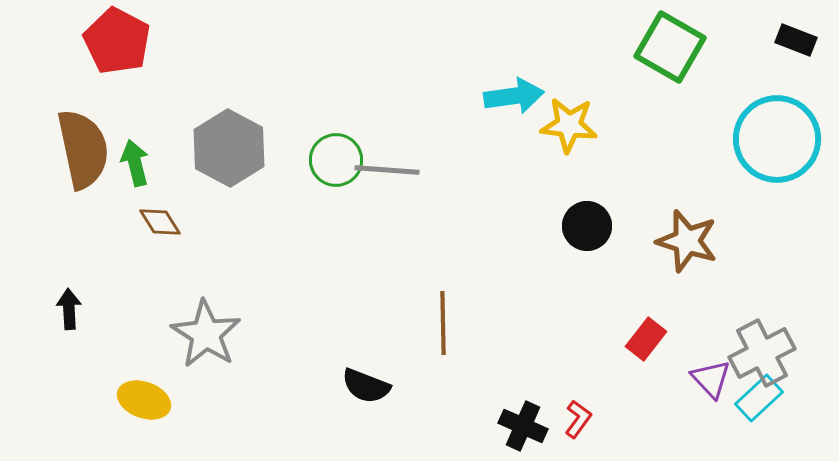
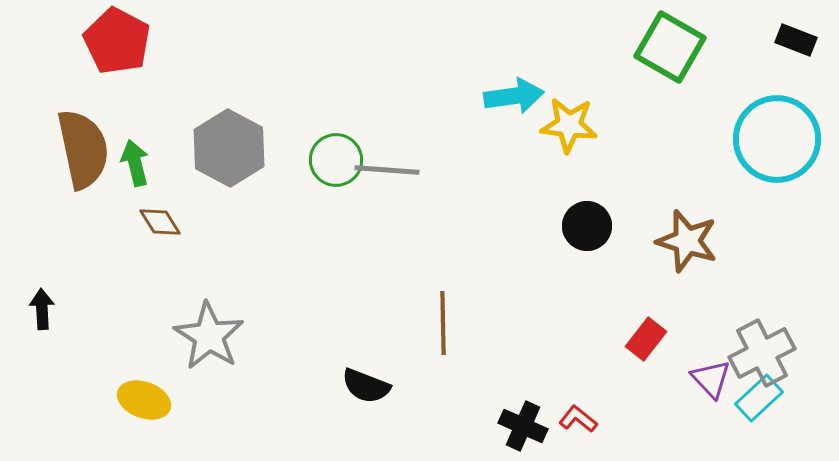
black arrow: moved 27 px left
gray star: moved 3 px right, 2 px down
red L-shape: rotated 87 degrees counterclockwise
